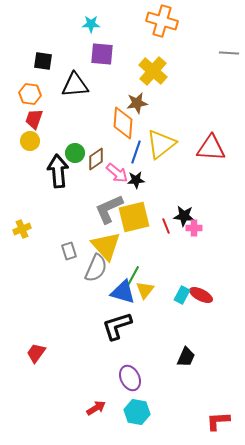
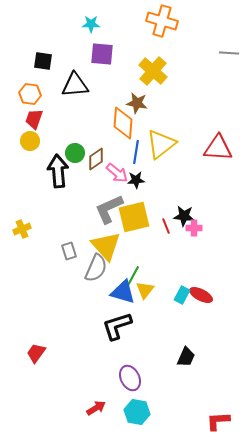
brown star at (137, 103): rotated 20 degrees clockwise
red triangle at (211, 148): moved 7 px right
blue line at (136, 152): rotated 10 degrees counterclockwise
